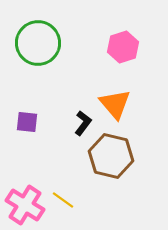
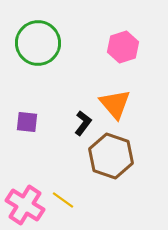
brown hexagon: rotated 6 degrees clockwise
